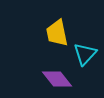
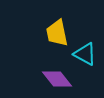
cyan triangle: rotated 45 degrees counterclockwise
